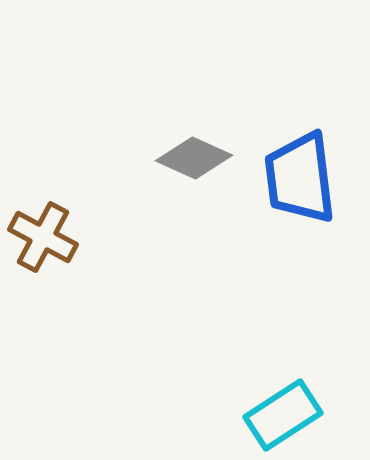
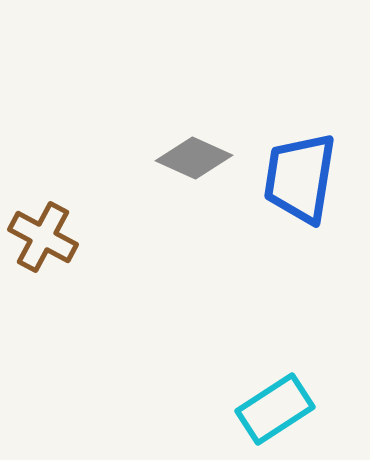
blue trapezoid: rotated 16 degrees clockwise
cyan rectangle: moved 8 px left, 6 px up
